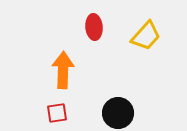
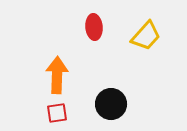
orange arrow: moved 6 px left, 5 px down
black circle: moved 7 px left, 9 px up
